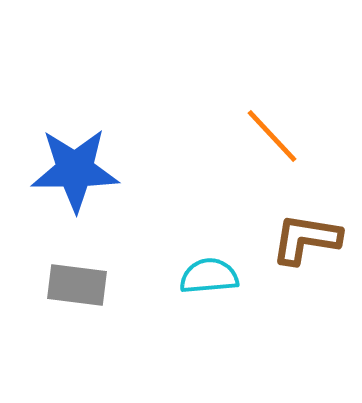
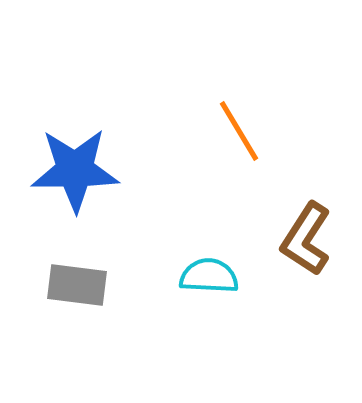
orange line: moved 33 px left, 5 px up; rotated 12 degrees clockwise
brown L-shape: rotated 66 degrees counterclockwise
cyan semicircle: rotated 8 degrees clockwise
